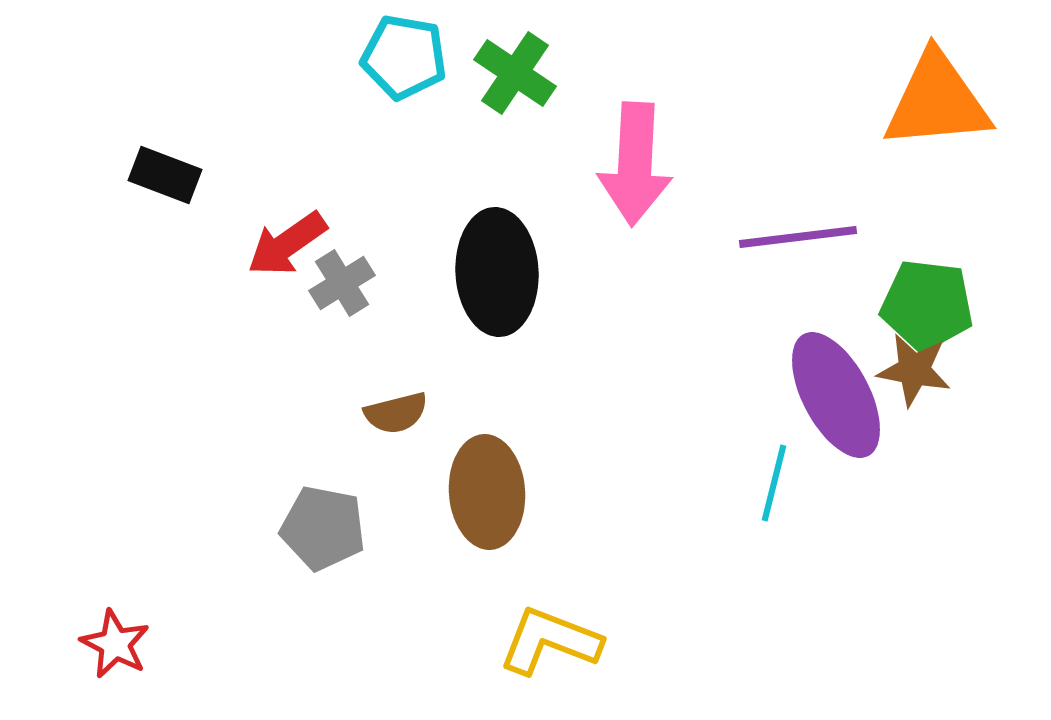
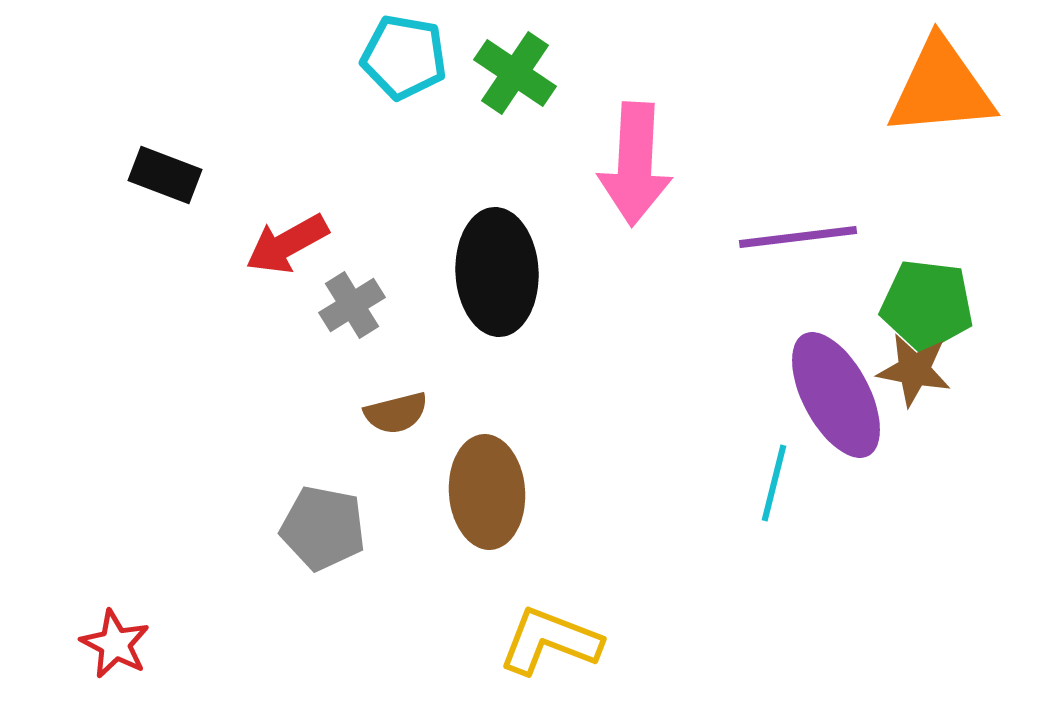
orange triangle: moved 4 px right, 13 px up
red arrow: rotated 6 degrees clockwise
gray cross: moved 10 px right, 22 px down
